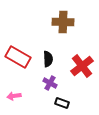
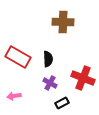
red cross: moved 1 px right, 12 px down; rotated 30 degrees counterclockwise
black rectangle: rotated 48 degrees counterclockwise
